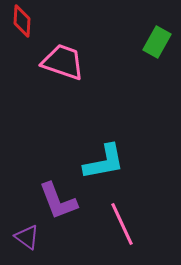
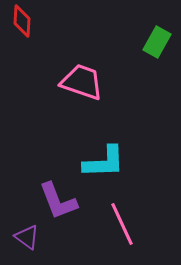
pink trapezoid: moved 19 px right, 20 px down
cyan L-shape: rotated 9 degrees clockwise
